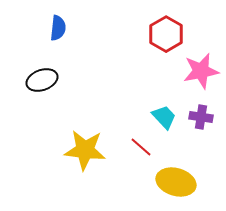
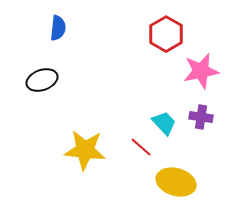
cyan trapezoid: moved 6 px down
